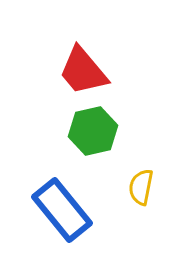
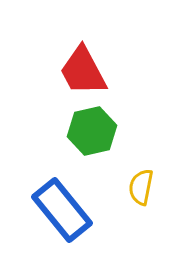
red trapezoid: rotated 12 degrees clockwise
green hexagon: moved 1 px left
